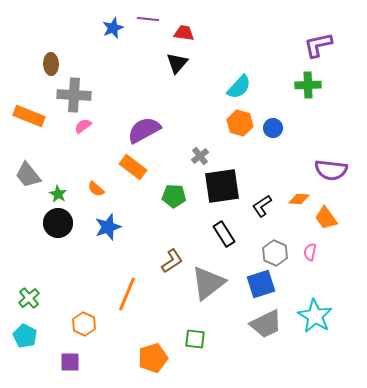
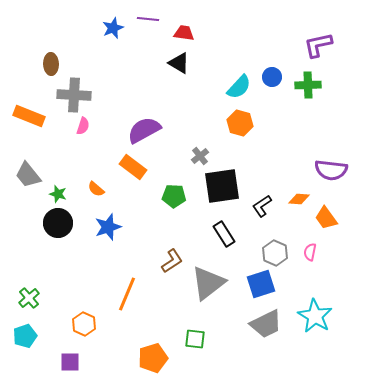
black triangle at (177, 63): moved 2 px right; rotated 40 degrees counterclockwise
pink semicircle at (83, 126): rotated 144 degrees clockwise
blue circle at (273, 128): moved 1 px left, 51 px up
green star at (58, 194): rotated 12 degrees counterclockwise
cyan pentagon at (25, 336): rotated 25 degrees clockwise
